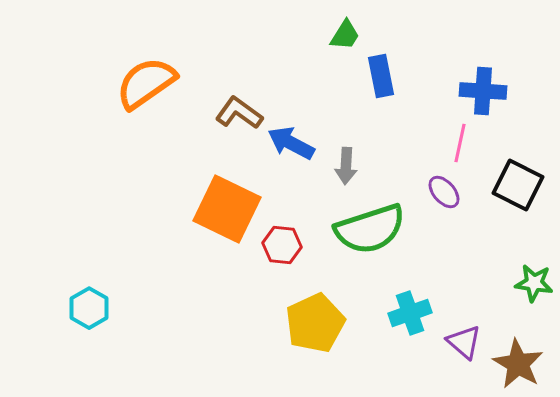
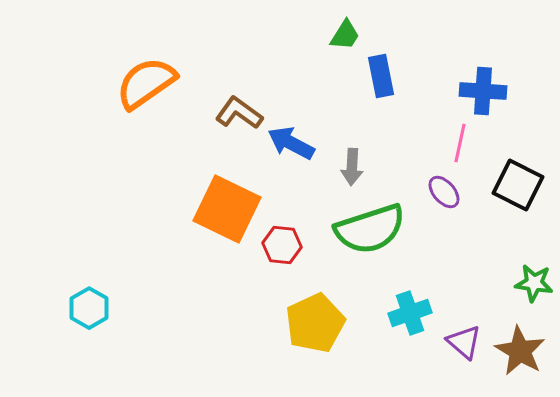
gray arrow: moved 6 px right, 1 px down
brown star: moved 2 px right, 13 px up
